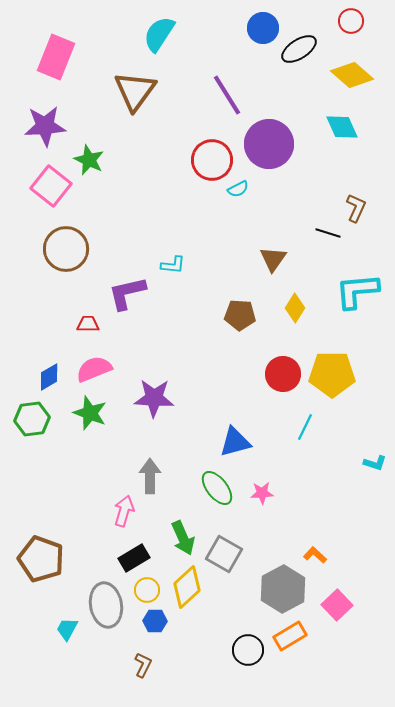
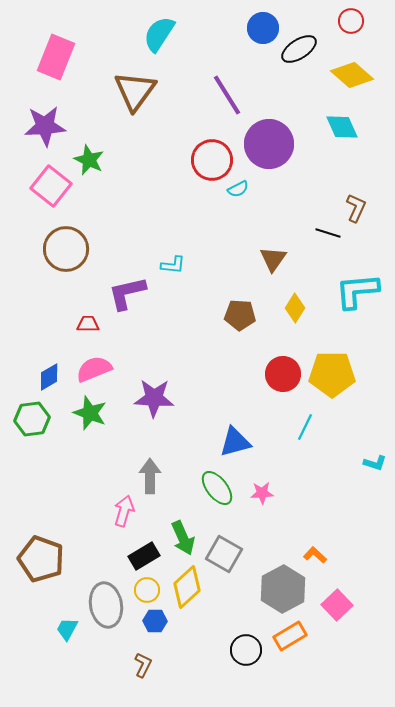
black rectangle at (134, 558): moved 10 px right, 2 px up
black circle at (248, 650): moved 2 px left
